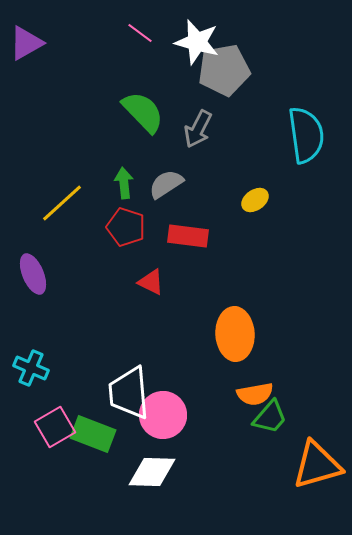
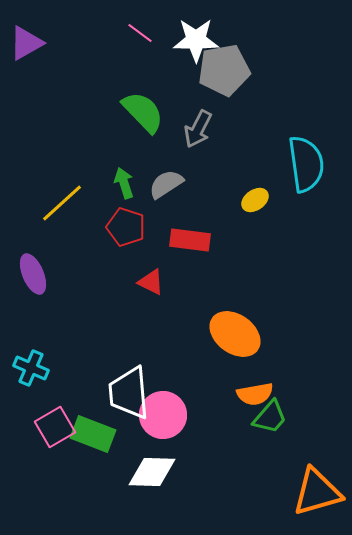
white star: moved 1 px left, 2 px up; rotated 15 degrees counterclockwise
cyan semicircle: moved 29 px down
green arrow: rotated 12 degrees counterclockwise
red rectangle: moved 2 px right, 4 px down
orange ellipse: rotated 51 degrees counterclockwise
orange triangle: moved 27 px down
